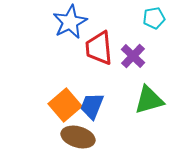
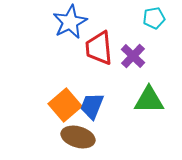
green triangle: rotated 16 degrees clockwise
